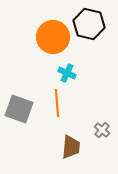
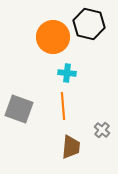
cyan cross: rotated 18 degrees counterclockwise
orange line: moved 6 px right, 3 px down
